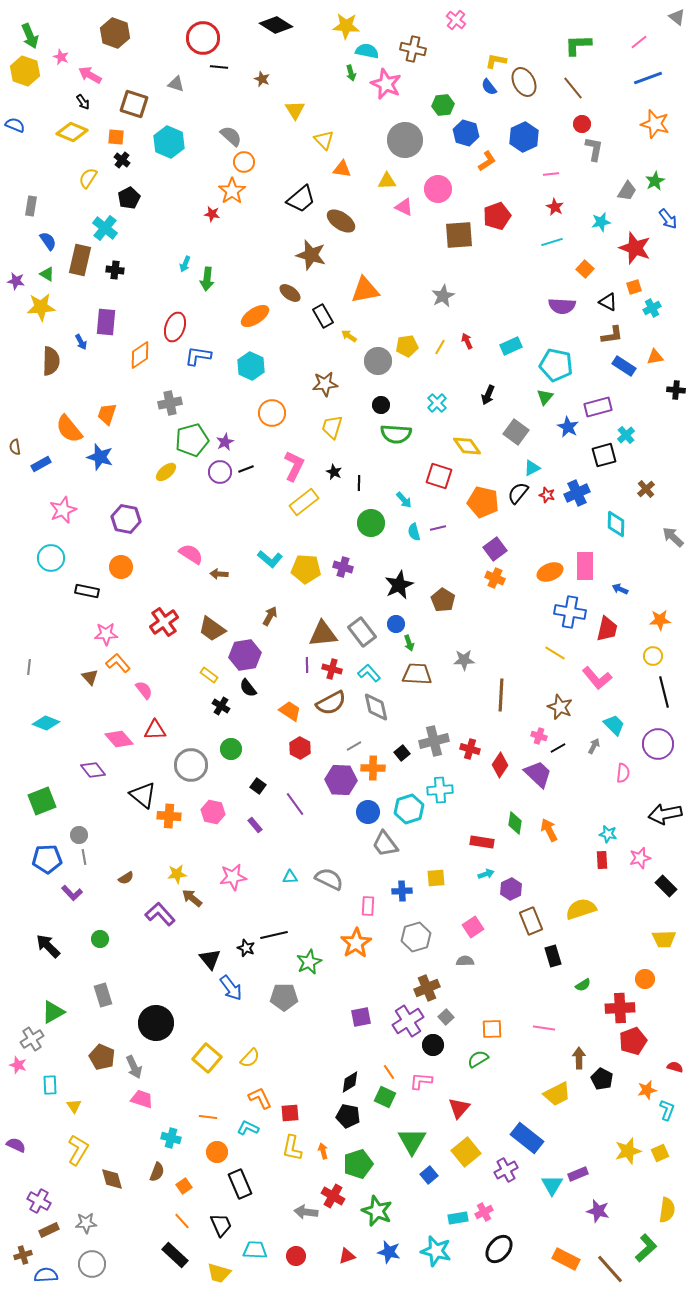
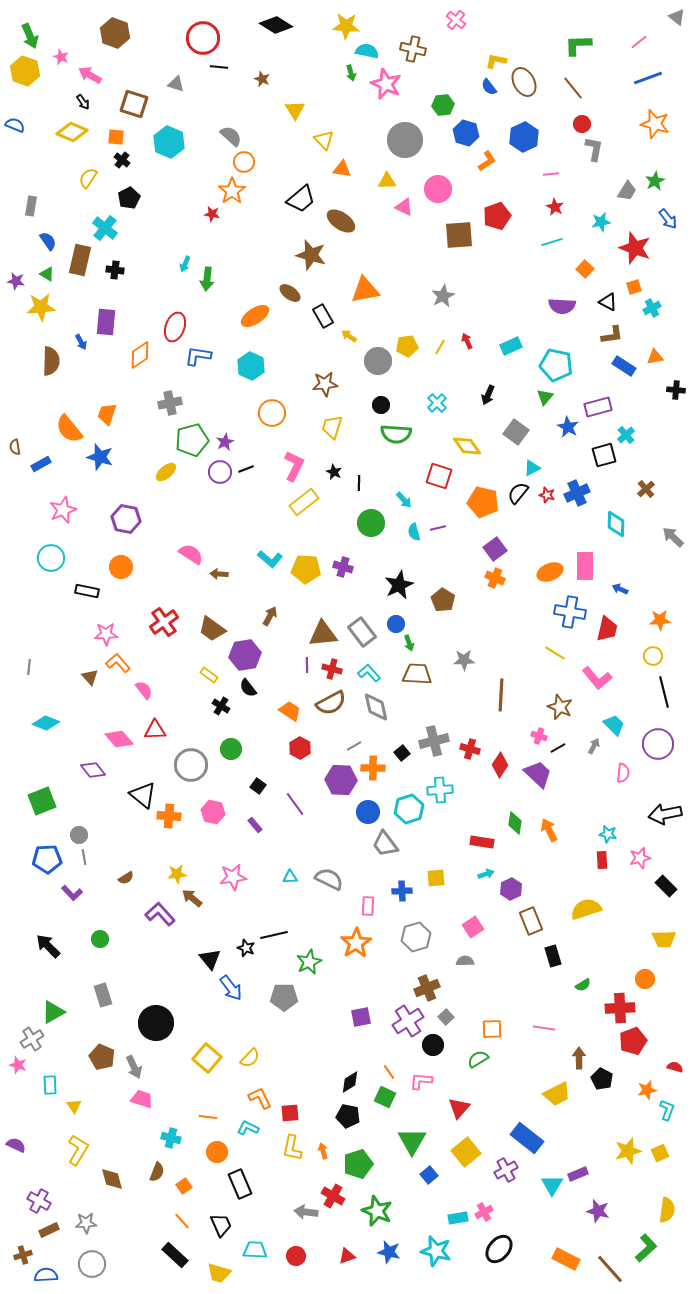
yellow semicircle at (581, 909): moved 5 px right
